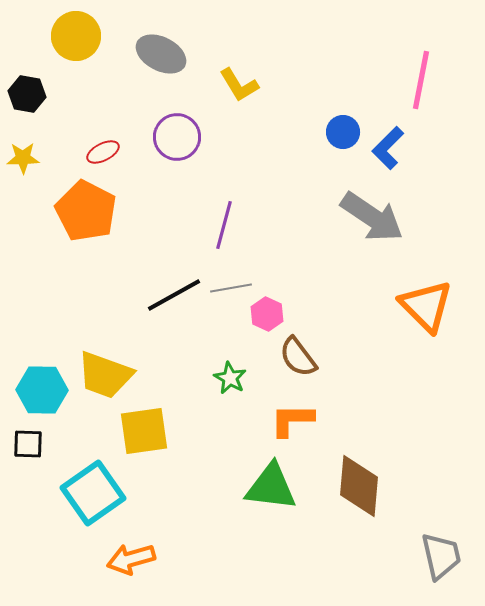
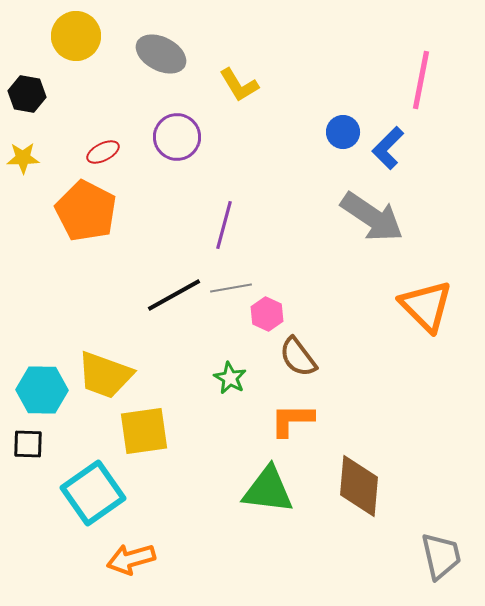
green triangle: moved 3 px left, 3 px down
